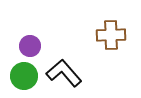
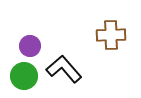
black L-shape: moved 4 px up
